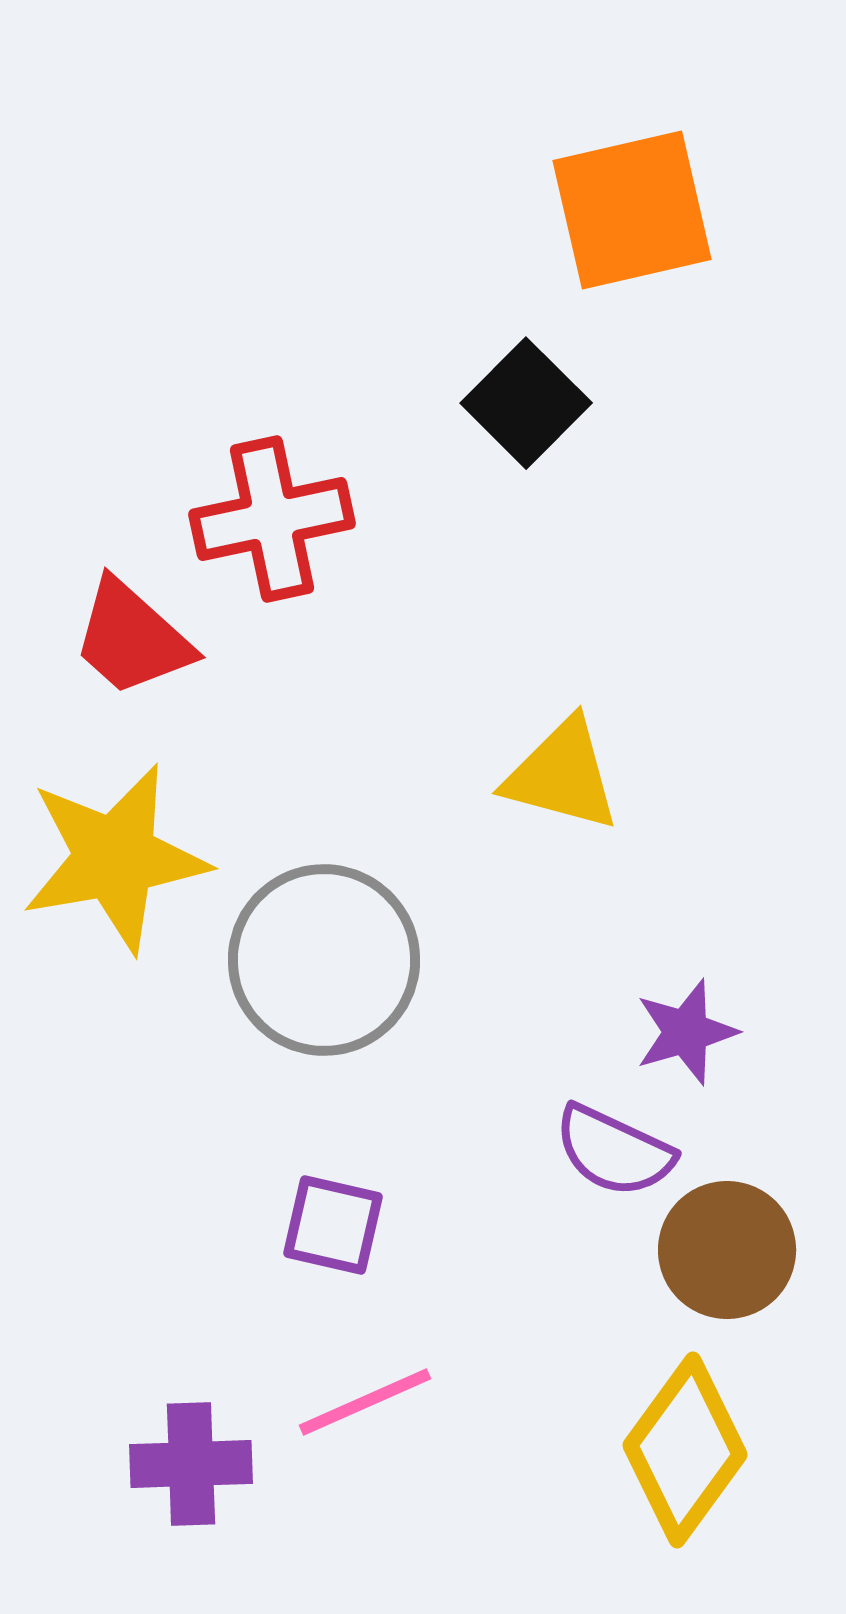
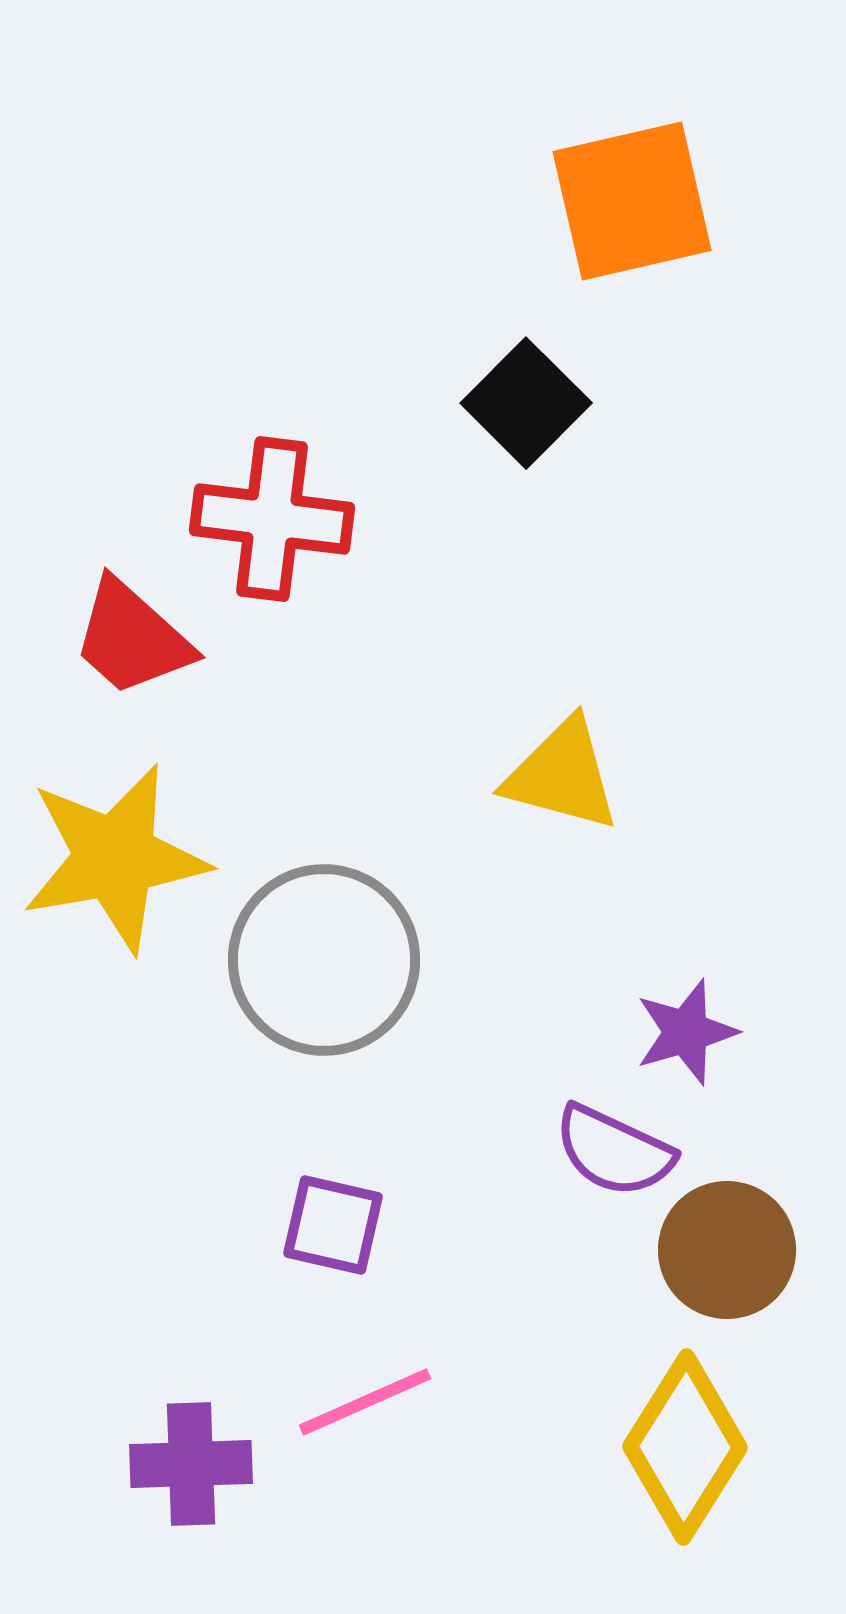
orange square: moved 9 px up
red cross: rotated 19 degrees clockwise
yellow diamond: moved 3 px up; rotated 4 degrees counterclockwise
